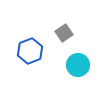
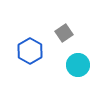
blue hexagon: rotated 10 degrees counterclockwise
